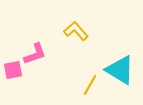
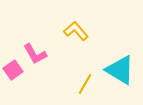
pink L-shape: rotated 80 degrees clockwise
pink square: rotated 24 degrees counterclockwise
yellow line: moved 5 px left, 1 px up
